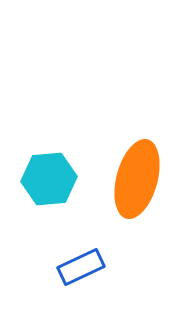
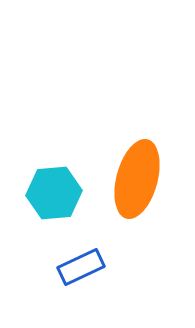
cyan hexagon: moved 5 px right, 14 px down
